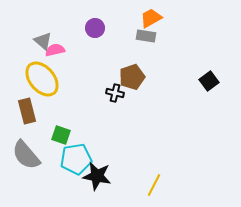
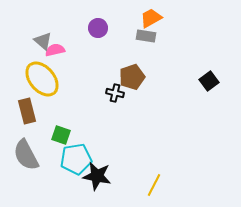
purple circle: moved 3 px right
gray semicircle: rotated 12 degrees clockwise
